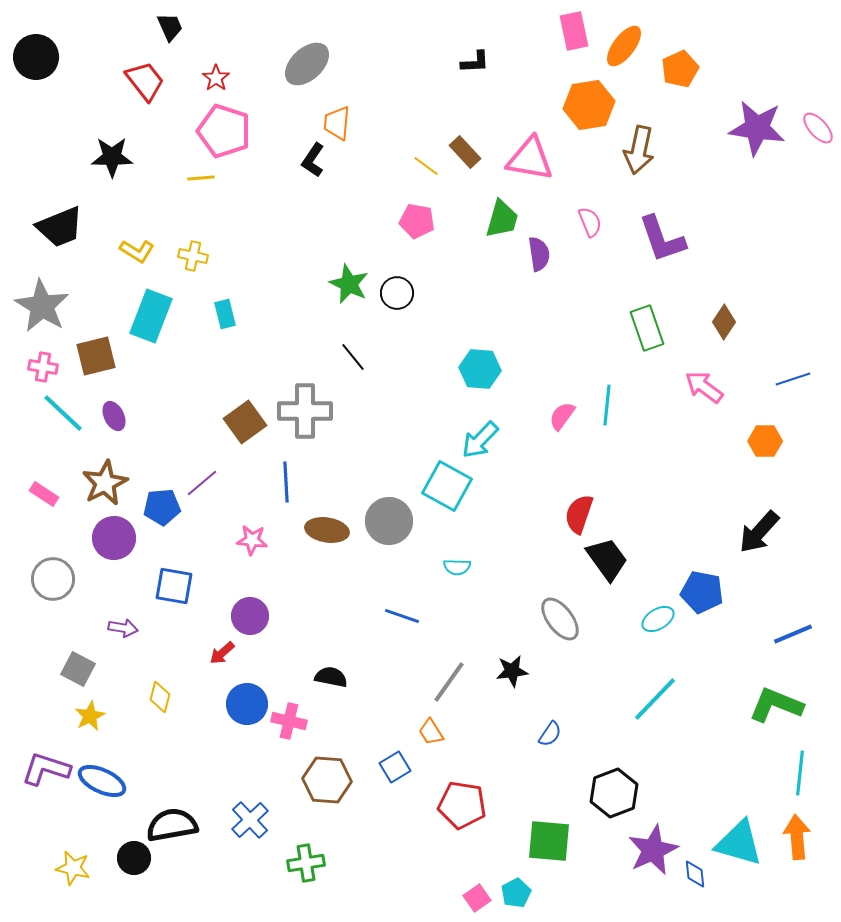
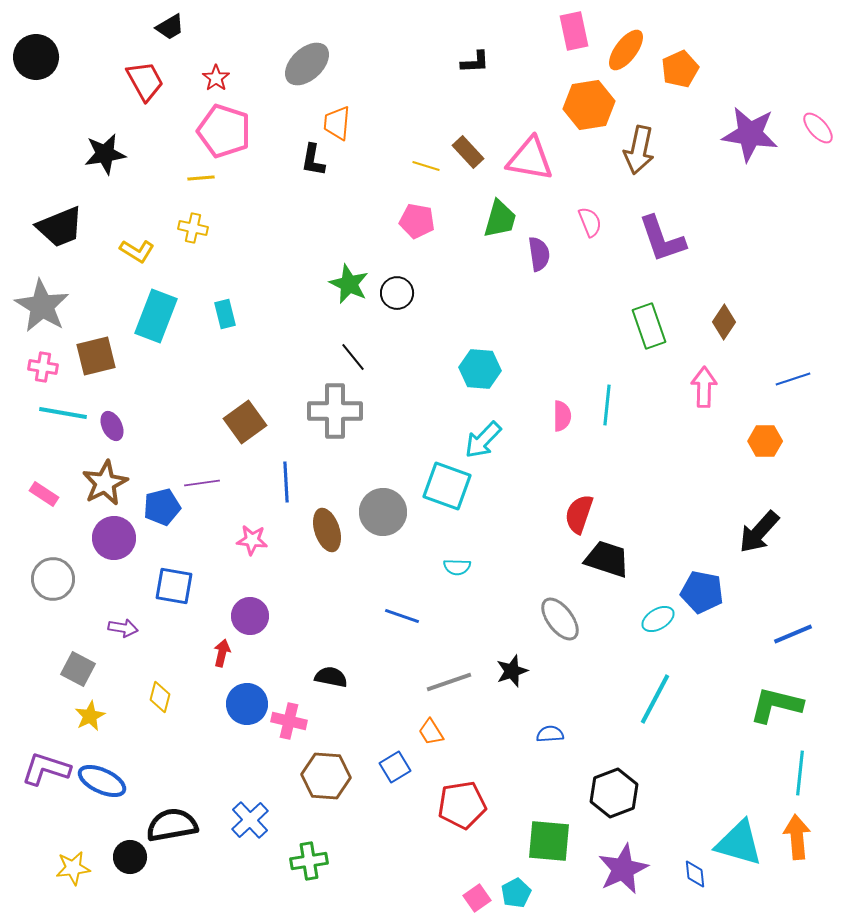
black trapezoid at (170, 27): rotated 84 degrees clockwise
orange ellipse at (624, 46): moved 2 px right, 4 px down
red trapezoid at (145, 81): rotated 9 degrees clockwise
purple star at (757, 128): moved 7 px left, 6 px down
brown rectangle at (465, 152): moved 3 px right
black star at (112, 157): moved 7 px left, 3 px up; rotated 9 degrees counterclockwise
black L-shape at (313, 160): rotated 24 degrees counterclockwise
yellow line at (426, 166): rotated 20 degrees counterclockwise
green trapezoid at (502, 219): moved 2 px left
yellow cross at (193, 256): moved 28 px up
cyan rectangle at (151, 316): moved 5 px right
green rectangle at (647, 328): moved 2 px right, 2 px up
pink arrow at (704, 387): rotated 54 degrees clockwise
gray cross at (305, 411): moved 30 px right
cyan line at (63, 413): rotated 33 degrees counterclockwise
purple ellipse at (114, 416): moved 2 px left, 10 px down
pink semicircle at (562, 416): rotated 144 degrees clockwise
cyan arrow at (480, 440): moved 3 px right
purple line at (202, 483): rotated 32 degrees clockwise
cyan square at (447, 486): rotated 9 degrees counterclockwise
blue pentagon at (162, 507): rotated 9 degrees counterclockwise
gray circle at (389, 521): moved 6 px left, 9 px up
brown ellipse at (327, 530): rotated 63 degrees clockwise
black trapezoid at (607, 559): rotated 36 degrees counterclockwise
red arrow at (222, 653): rotated 144 degrees clockwise
black star at (512, 671): rotated 12 degrees counterclockwise
gray line at (449, 682): rotated 36 degrees clockwise
cyan line at (655, 699): rotated 16 degrees counterclockwise
green L-shape at (776, 705): rotated 8 degrees counterclockwise
blue semicircle at (550, 734): rotated 128 degrees counterclockwise
brown hexagon at (327, 780): moved 1 px left, 4 px up
red pentagon at (462, 805): rotated 18 degrees counterclockwise
purple star at (653, 850): moved 30 px left, 19 px down
black circle at (134, 858): moved 4 px left, 1 px up
green cross at (306, 863): moved 3 px right, 2 px up
yellow star at (73, 868): rotated 20 degrees counterclockwise
